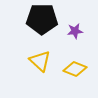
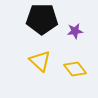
yellow diamond: rotated 30 degrees clockwise
